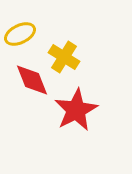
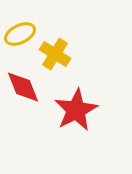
yellow cross: moved 9 px left, 3 px up
red diamond: moved 9 px left, 7 px down
